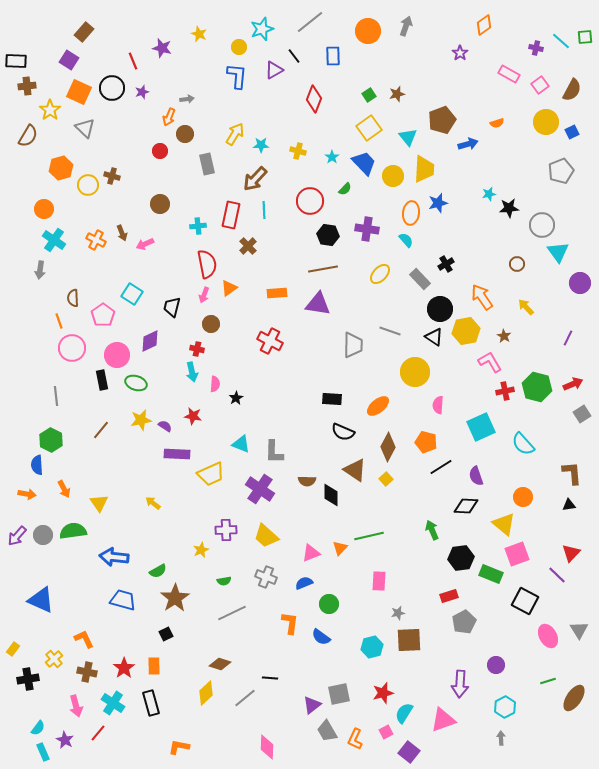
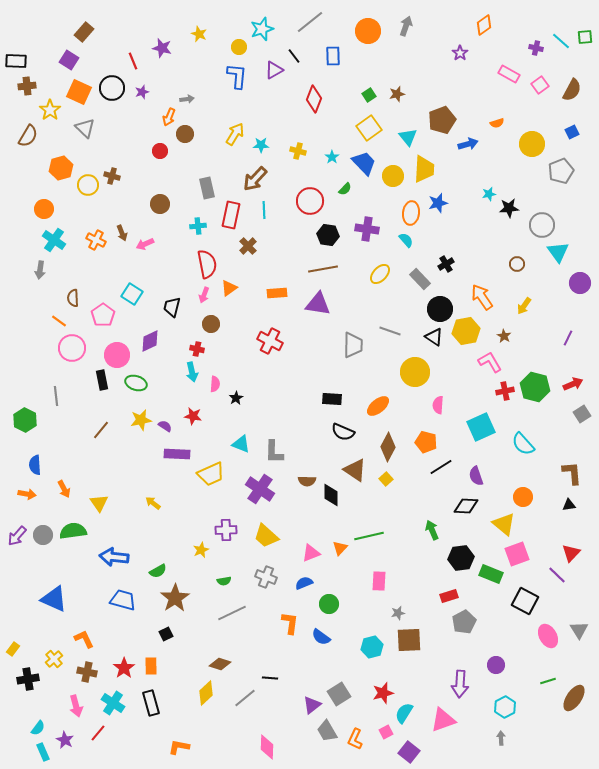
yellow circle at (546, 122): moved 14 px left, 22 px down
gray rectangle at (207, 164): moved 24 px down
yellow arrow at (526, 307): moved 2 px left, 1 px up; rotated 102 degrees counterclockwise
orange line at (59, 321): rotated 35 degrees counterclockwise
green hexagon at (537, 387): moved 2 px left
green hexagon at (51, 440): moved 26 px left, 20 px up
blue semicircle at (37, 465): moved 2 px left
blue triangle at (41, 600): moved 13 px right, 1 px up
orange rectangle at (154, 666): moved 3 px left
gray square at (339, 694): rotated 20 degrees counterclockwise
